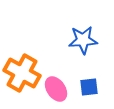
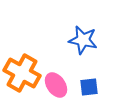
blue star: rotated 16 degrees clockwise
pink ellipse: moved 4 px up
